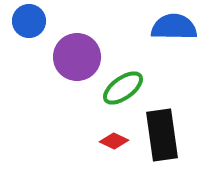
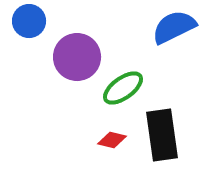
blue semicircle: rotated 27 degrees counterclockwise
red diamond: moved 2 px left, 1 px up; rotated 12 degrees counterclockwise
